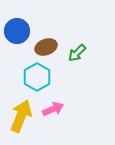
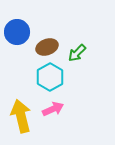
blue circle: moved 1 px down
brown ellipse: moved 1 px right
cyan hexagon: moved 13 px right
yellow arrow: rotated 36 degrees counterclockwise
